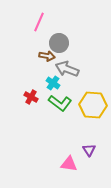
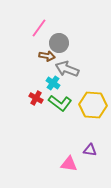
pink line: moved 6 px down; rotated 12 degrees clockwise
red cross: moved 5 px right, 1 px down
purple triangle: moved 1 px right; rotated 48 degrees counterclockwise
